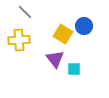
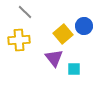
yellow square: rotated 18 degrees clockwise
purple triangle: moved 1 px left, 1 px up
